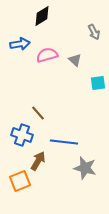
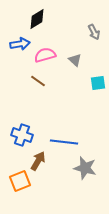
black diamond: moved 5 px left, 3 px down
pink semicircle: moved 2 px left
brown line: moved 32 px up; rotated 14 degrees counterclockwise
